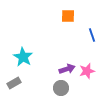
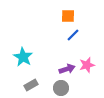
blue line: moved 19 px left; rotated 64 degrees clockwise
pink star: moved 6 px up
gray rectangle: moved 17 px right, 2 px down
